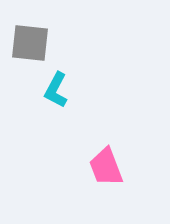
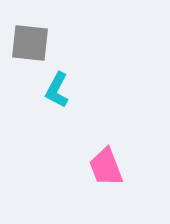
cyan L-shape: moved 1 px right
